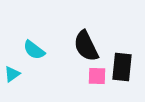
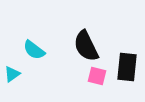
black rectangle: moved 5 px right
pink square: rotated 12 degrees clockwise
